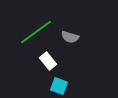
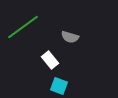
green line: moved 13 px left, 5 px up
white rectangle: moved 2 px right, 1 px up
